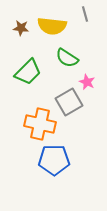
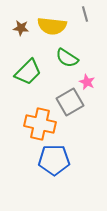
gray square: moved 1 px right
